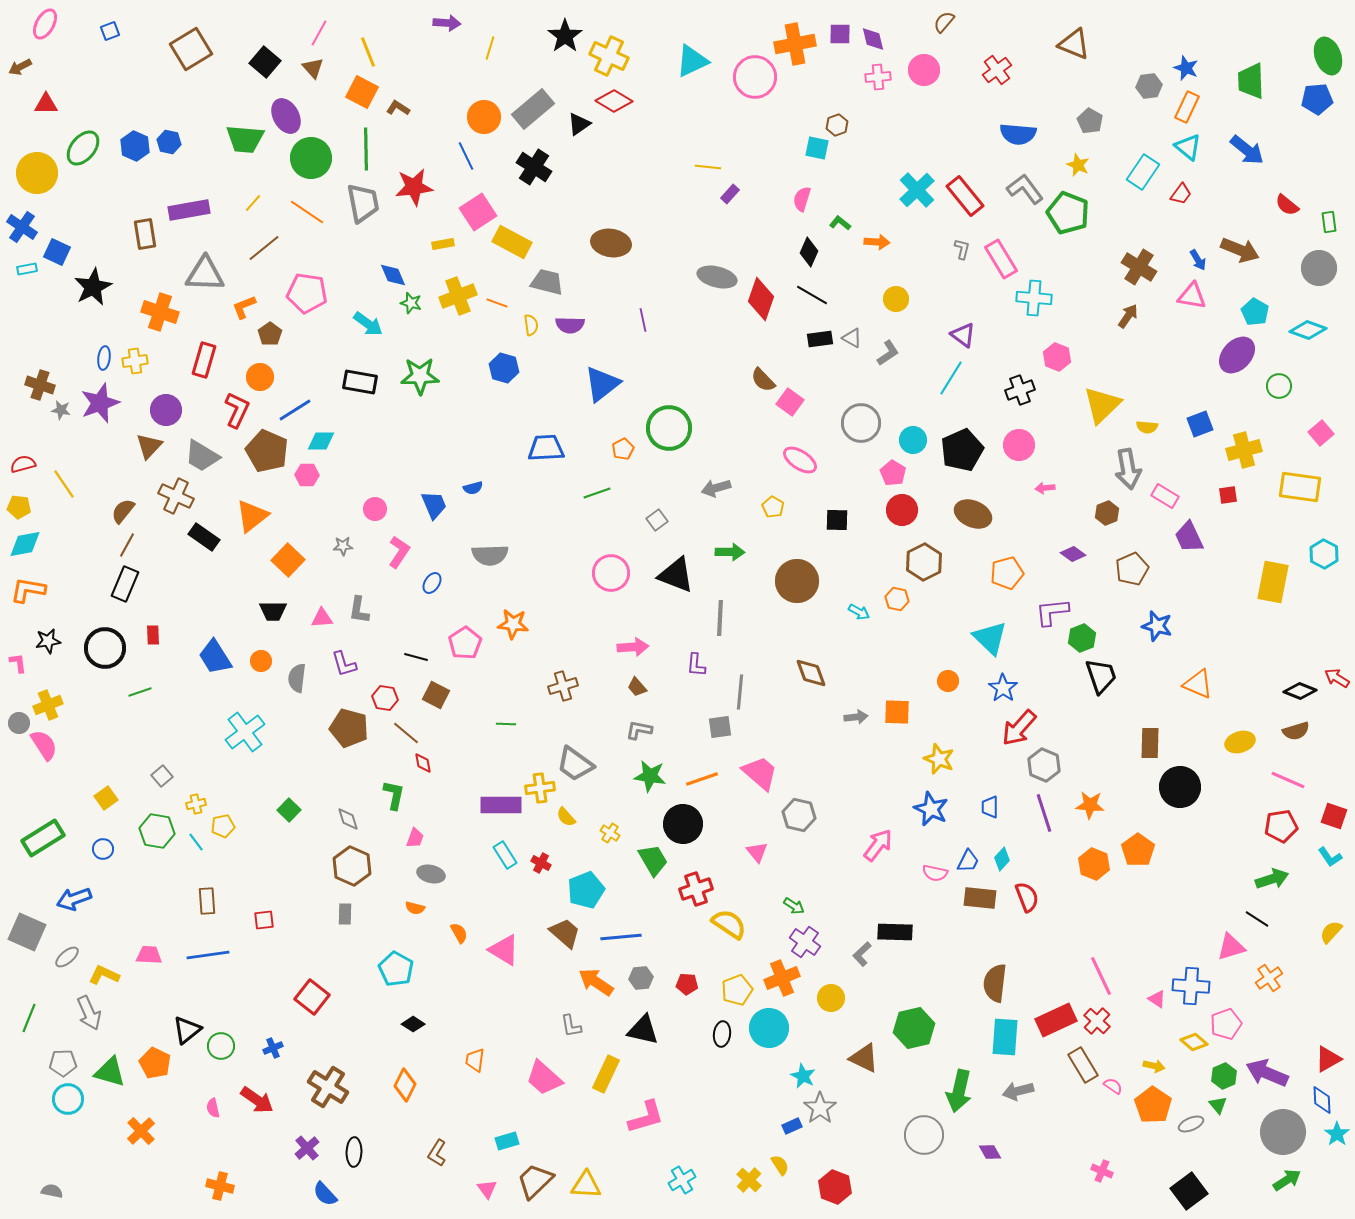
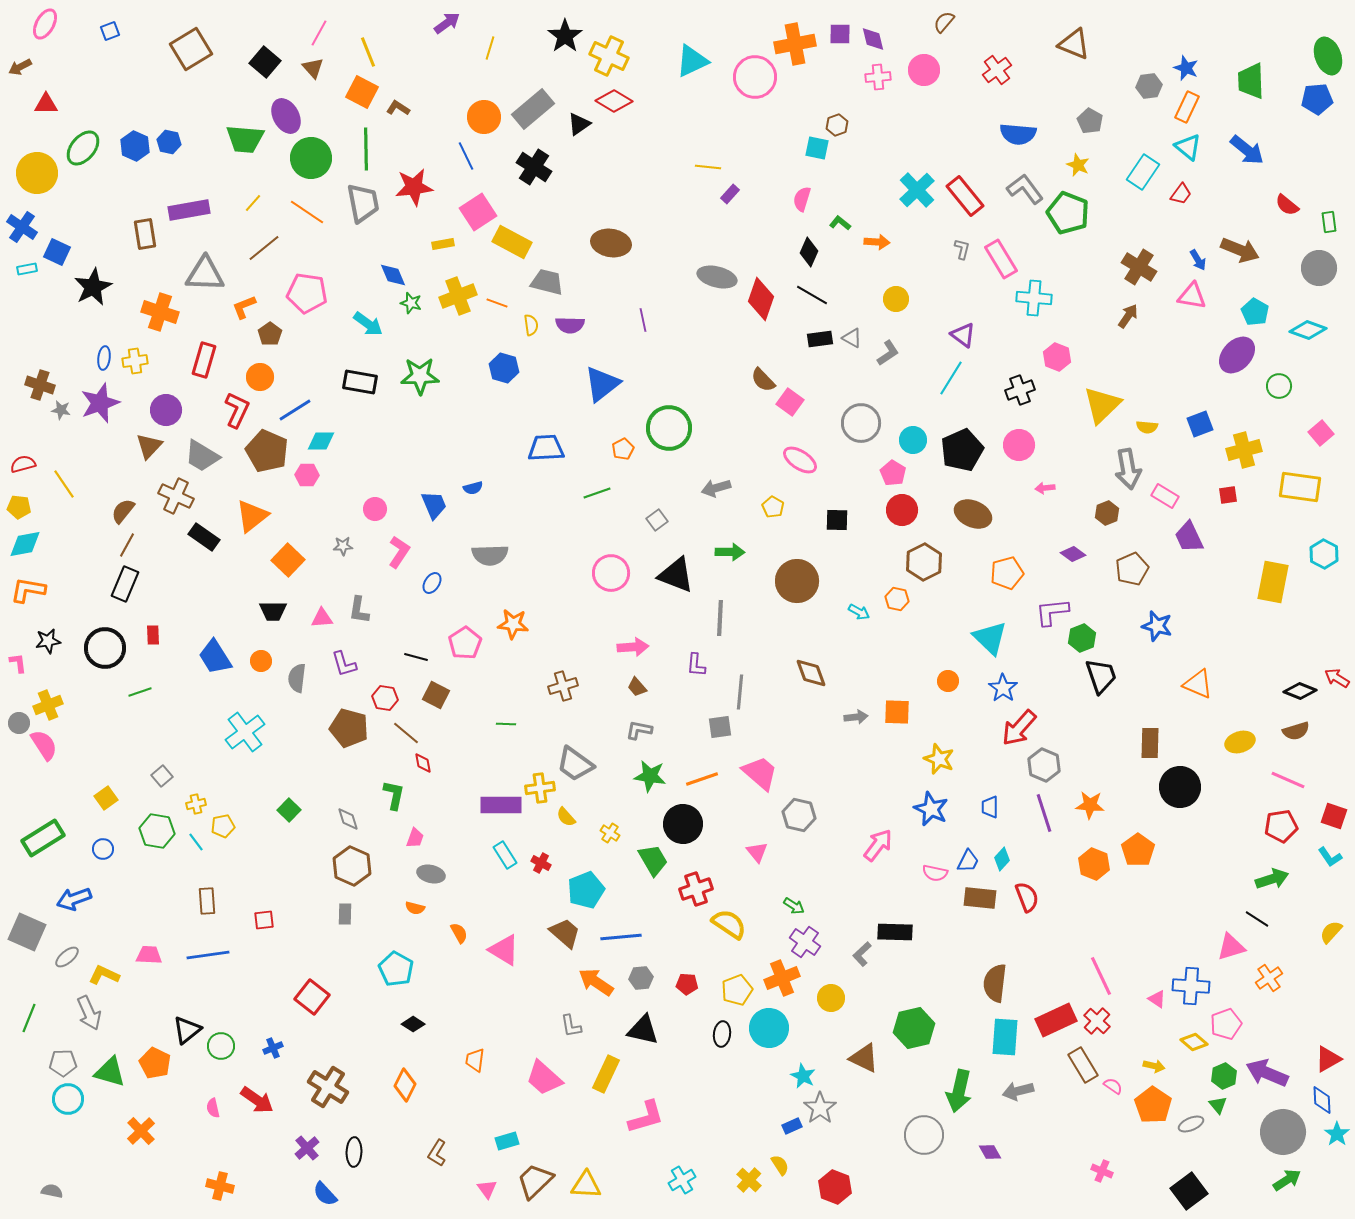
purple arrow at (447, 23): rotated 40 degrees counterclockwise
